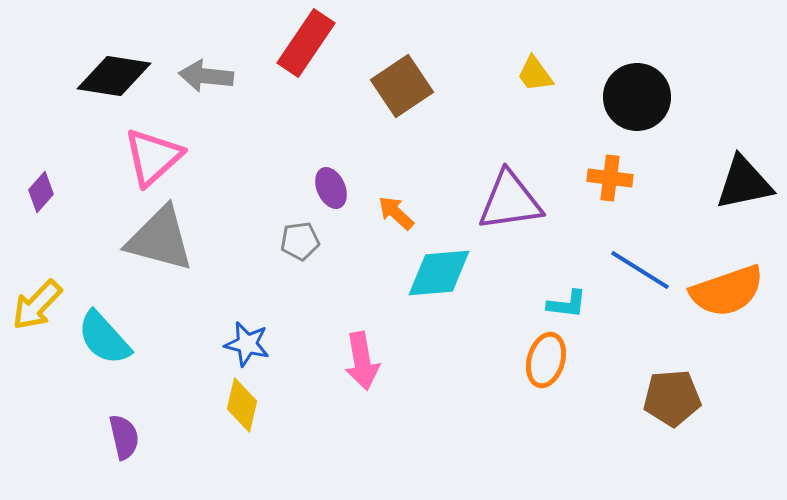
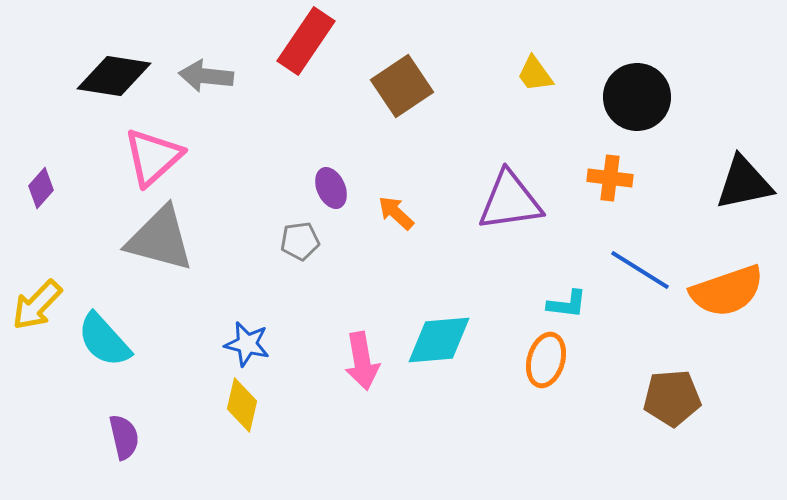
red rectangle: moved 2 px up
purple diamond: moved 4 px up
cyan diamond: moved 67 px down
cyan semicircle: moved 2 px down
